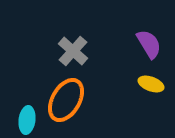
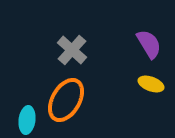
gray cross: moved 1 px left, 1 px up
